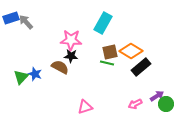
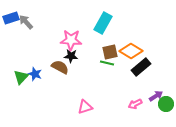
purple arrow: moved 1 px left
